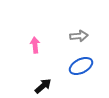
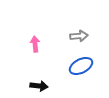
pink arrow: moved 1 px up
black arrow: moved 4 px left; rotated 48 degrees clockwise
